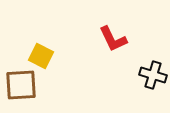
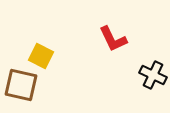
black cross: rotated 8 degrees clockwise
brown square: rotated 16 degrees clockwise
